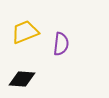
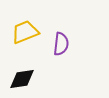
black diamond: rotated 12 degrees counterclockwise
